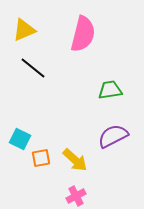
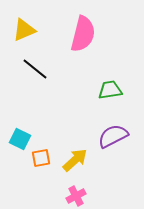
black line: moved 2 px right, 1 px down
yellow arrow: rotated 84 degrees counterclockwise
